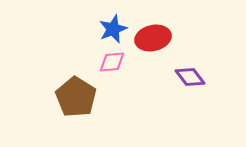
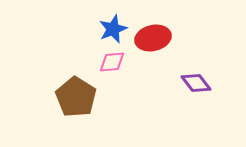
purple diamond: moved 6 px right, 6 px down
